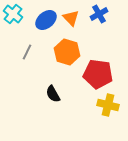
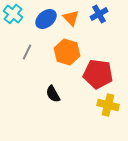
blue ellipse: moved 1 px up
